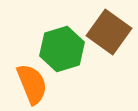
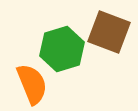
brown square: rotated 15 degrees counterclockwise
